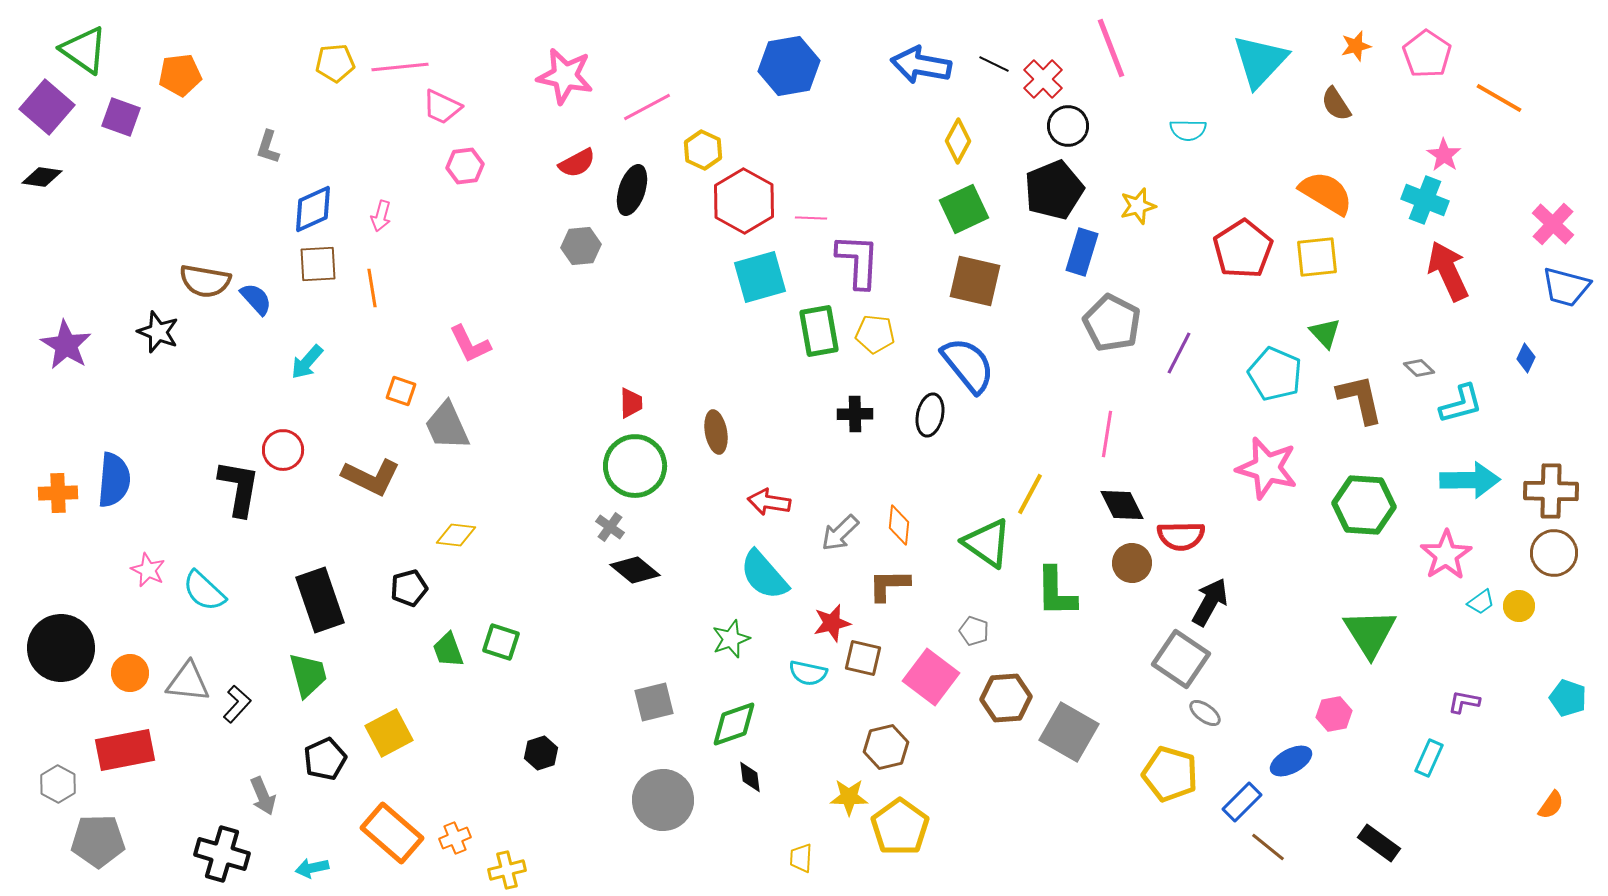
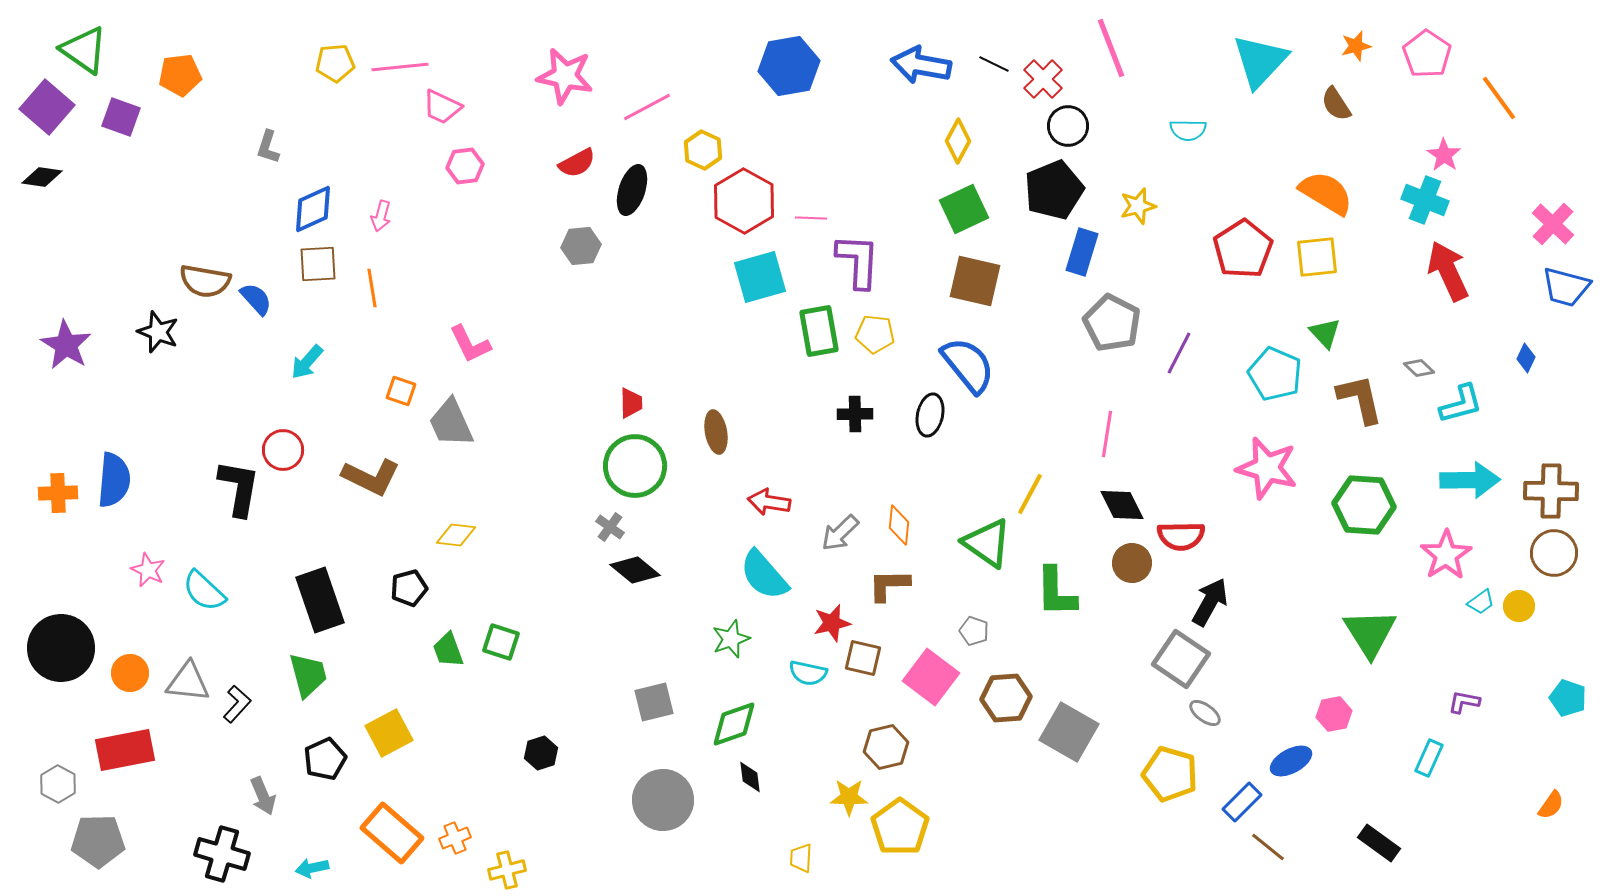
orange line at (1499, 98): rotated 24 degrees clockwise
gray trapezoid at (447, 426): moved 4 px right, 3 px up
